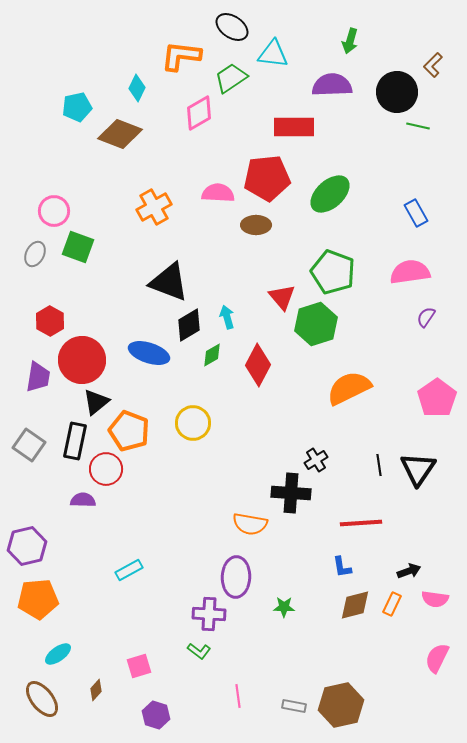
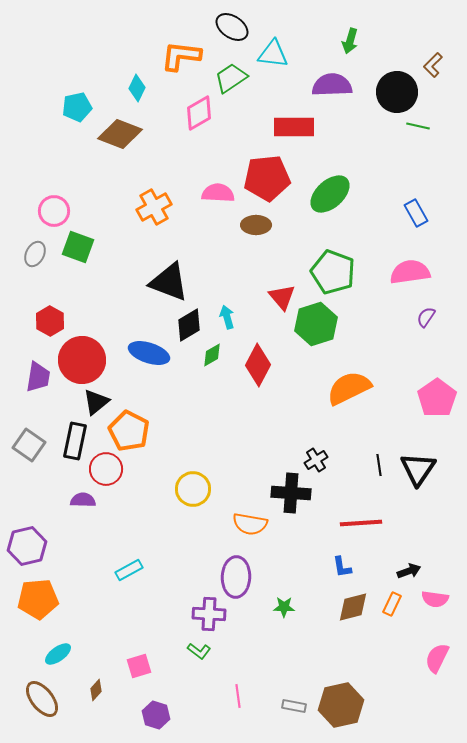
yellow circle at (193, 423): moved 66 px down
orange pentagon at (129, 431): rotated 6 degrees clockwise
brown diamond at (355, 605): moved 2 px left, 2 px down
